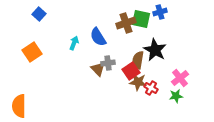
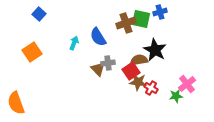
brown semicircle: moved 1 px right; rotated 72 degrees clockwise
pink cross: moved 7 px right, 6 px down
orange semicircle: moved 3 px left, 3 px up; rotated 20 degrees counterclockwise
